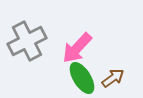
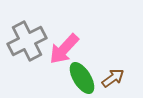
pink arrow: moved 13 px left, 1 px down
